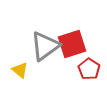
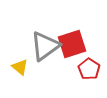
yellow triangle: moved 3 px up
